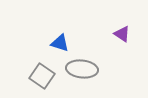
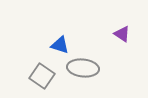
blue triangle: moved 2 px down
gray ellipse: moved 1 px right, 1 px up
